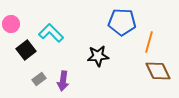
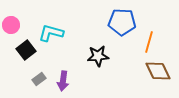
pink circle: moved 1 px down
cyan L-shape: rotated 30 degrees counterclockwise
